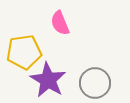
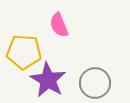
pink semicircle: moved 1 px left, 2 px down
yellow pentagon: rotated 12 degrees clockwise
